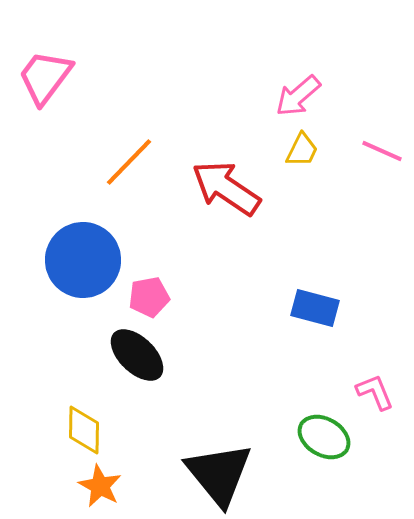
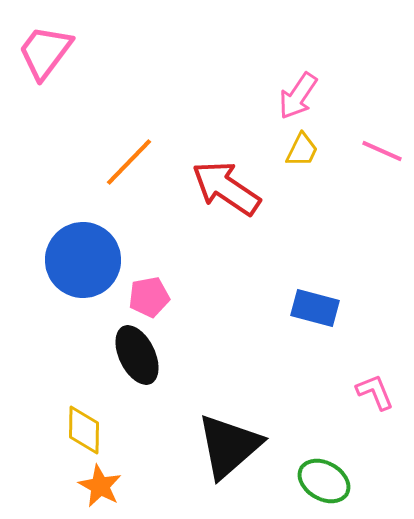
pink trapezoid: moved 25 px up
pink arrow: rotated 15 degrees counterclockwise
black ellipse: rotated 20 degrees clockwise
green ellipse: moved 44 px down
black triangle: moved 10 px right, 28 px up; rotated 28 degrees clockwise
